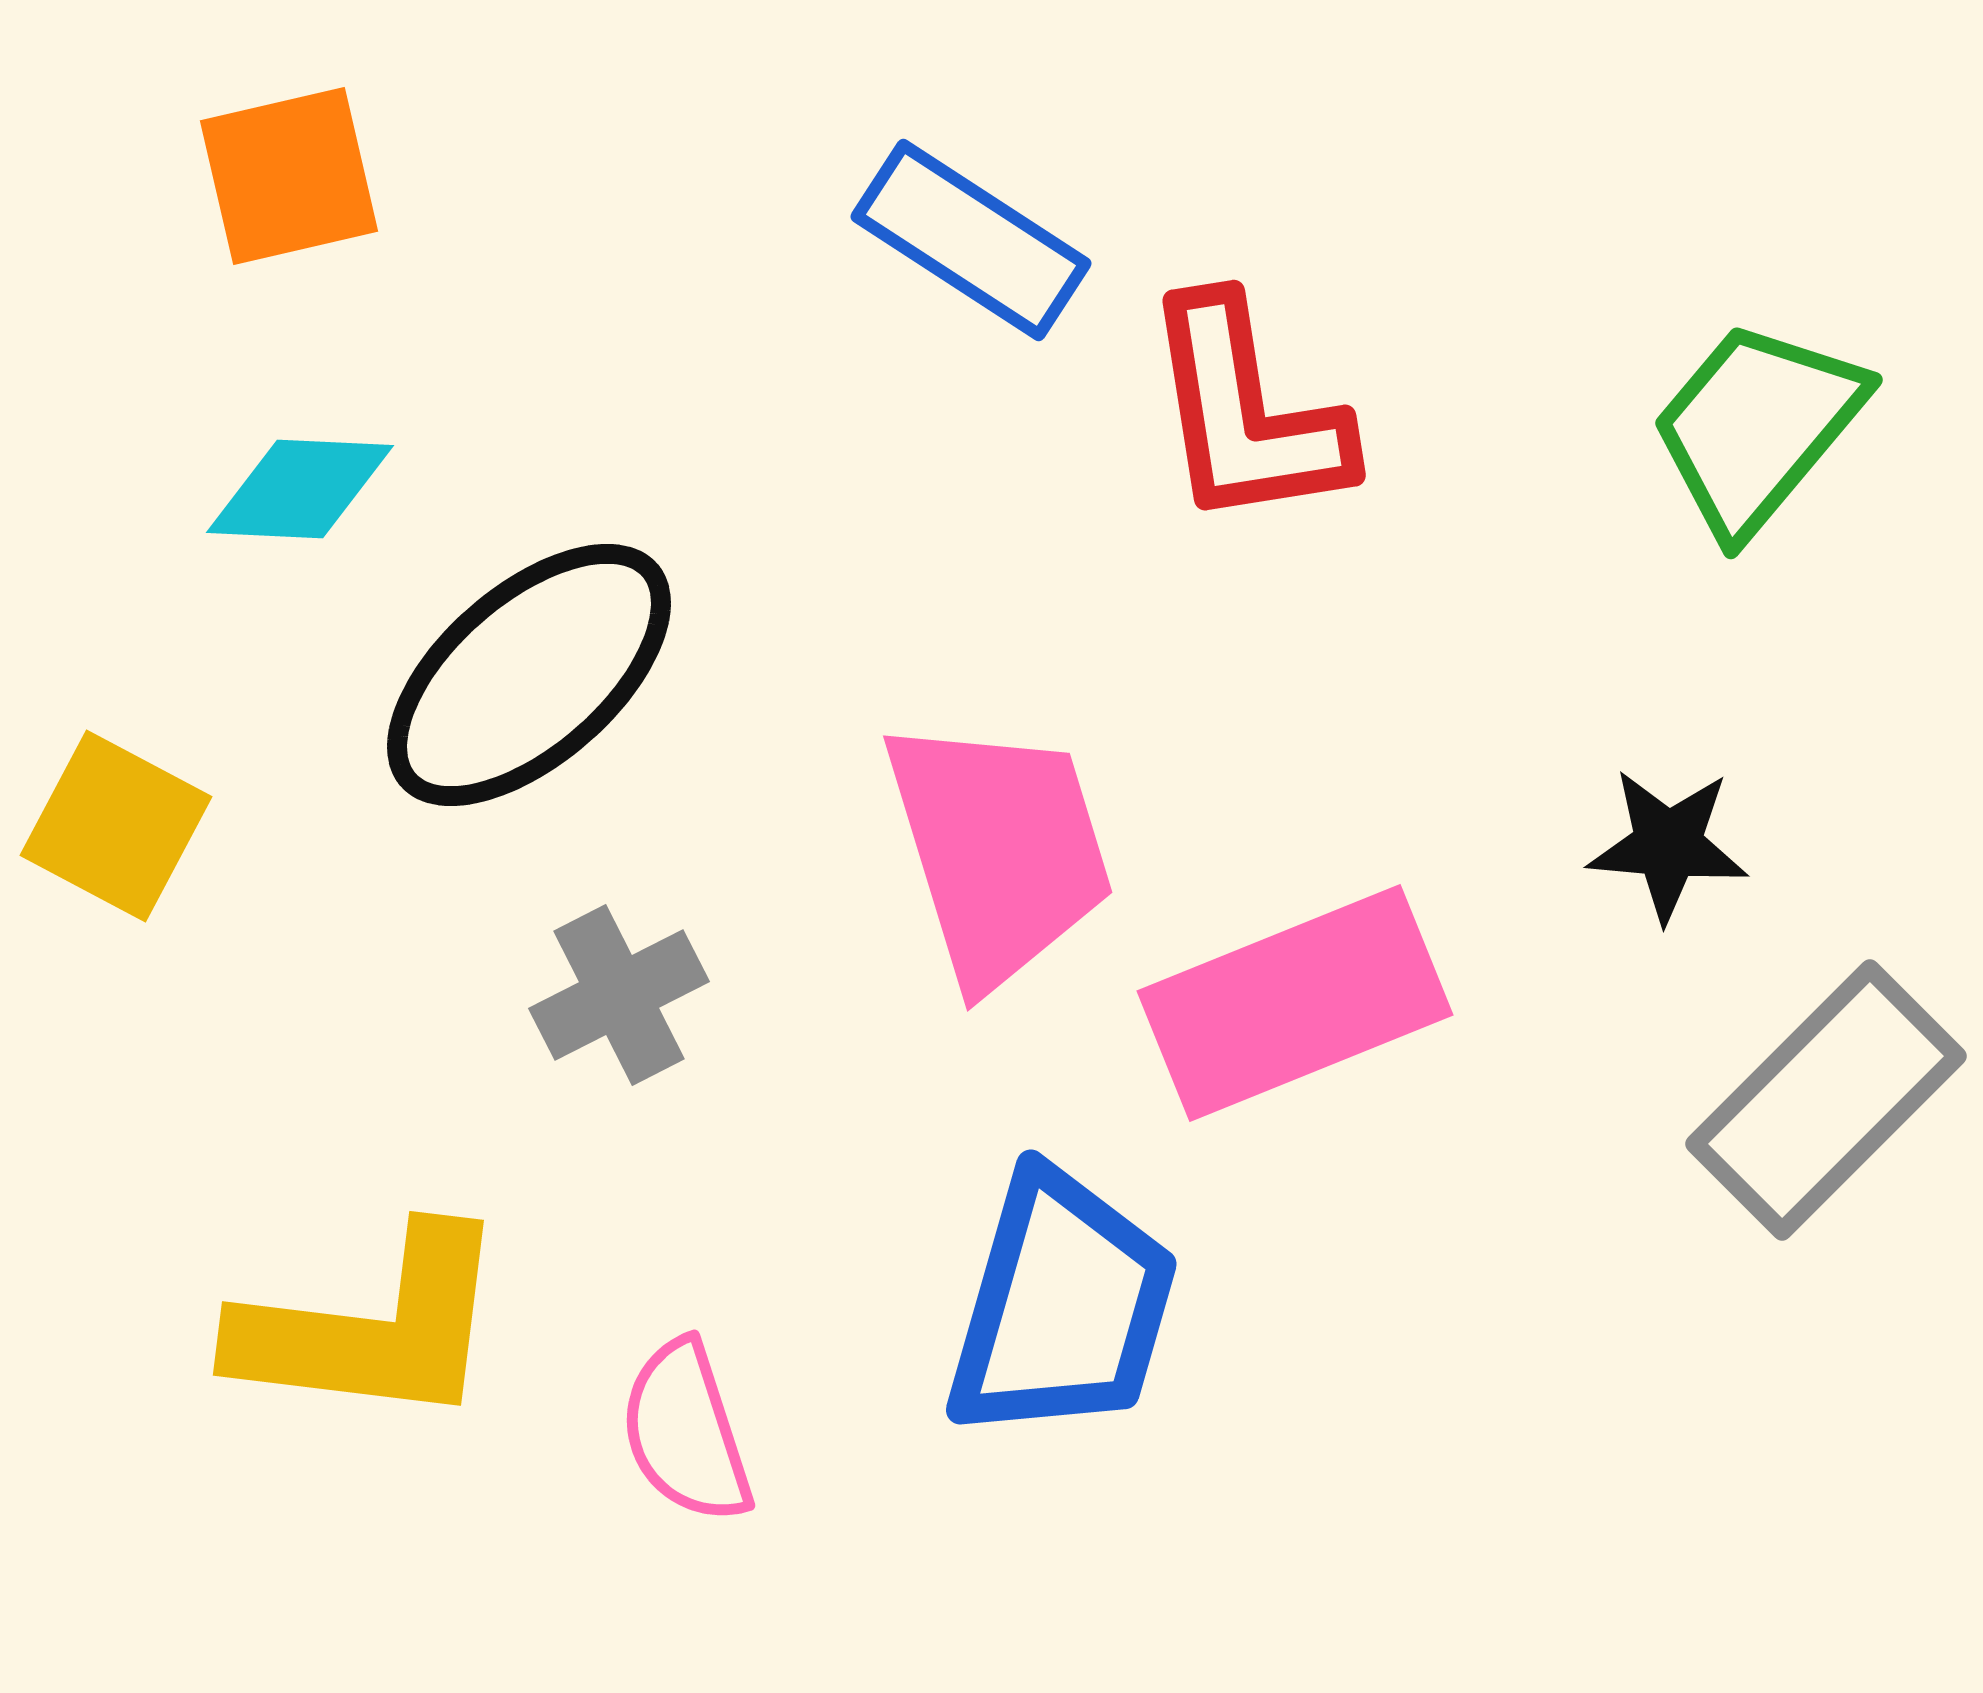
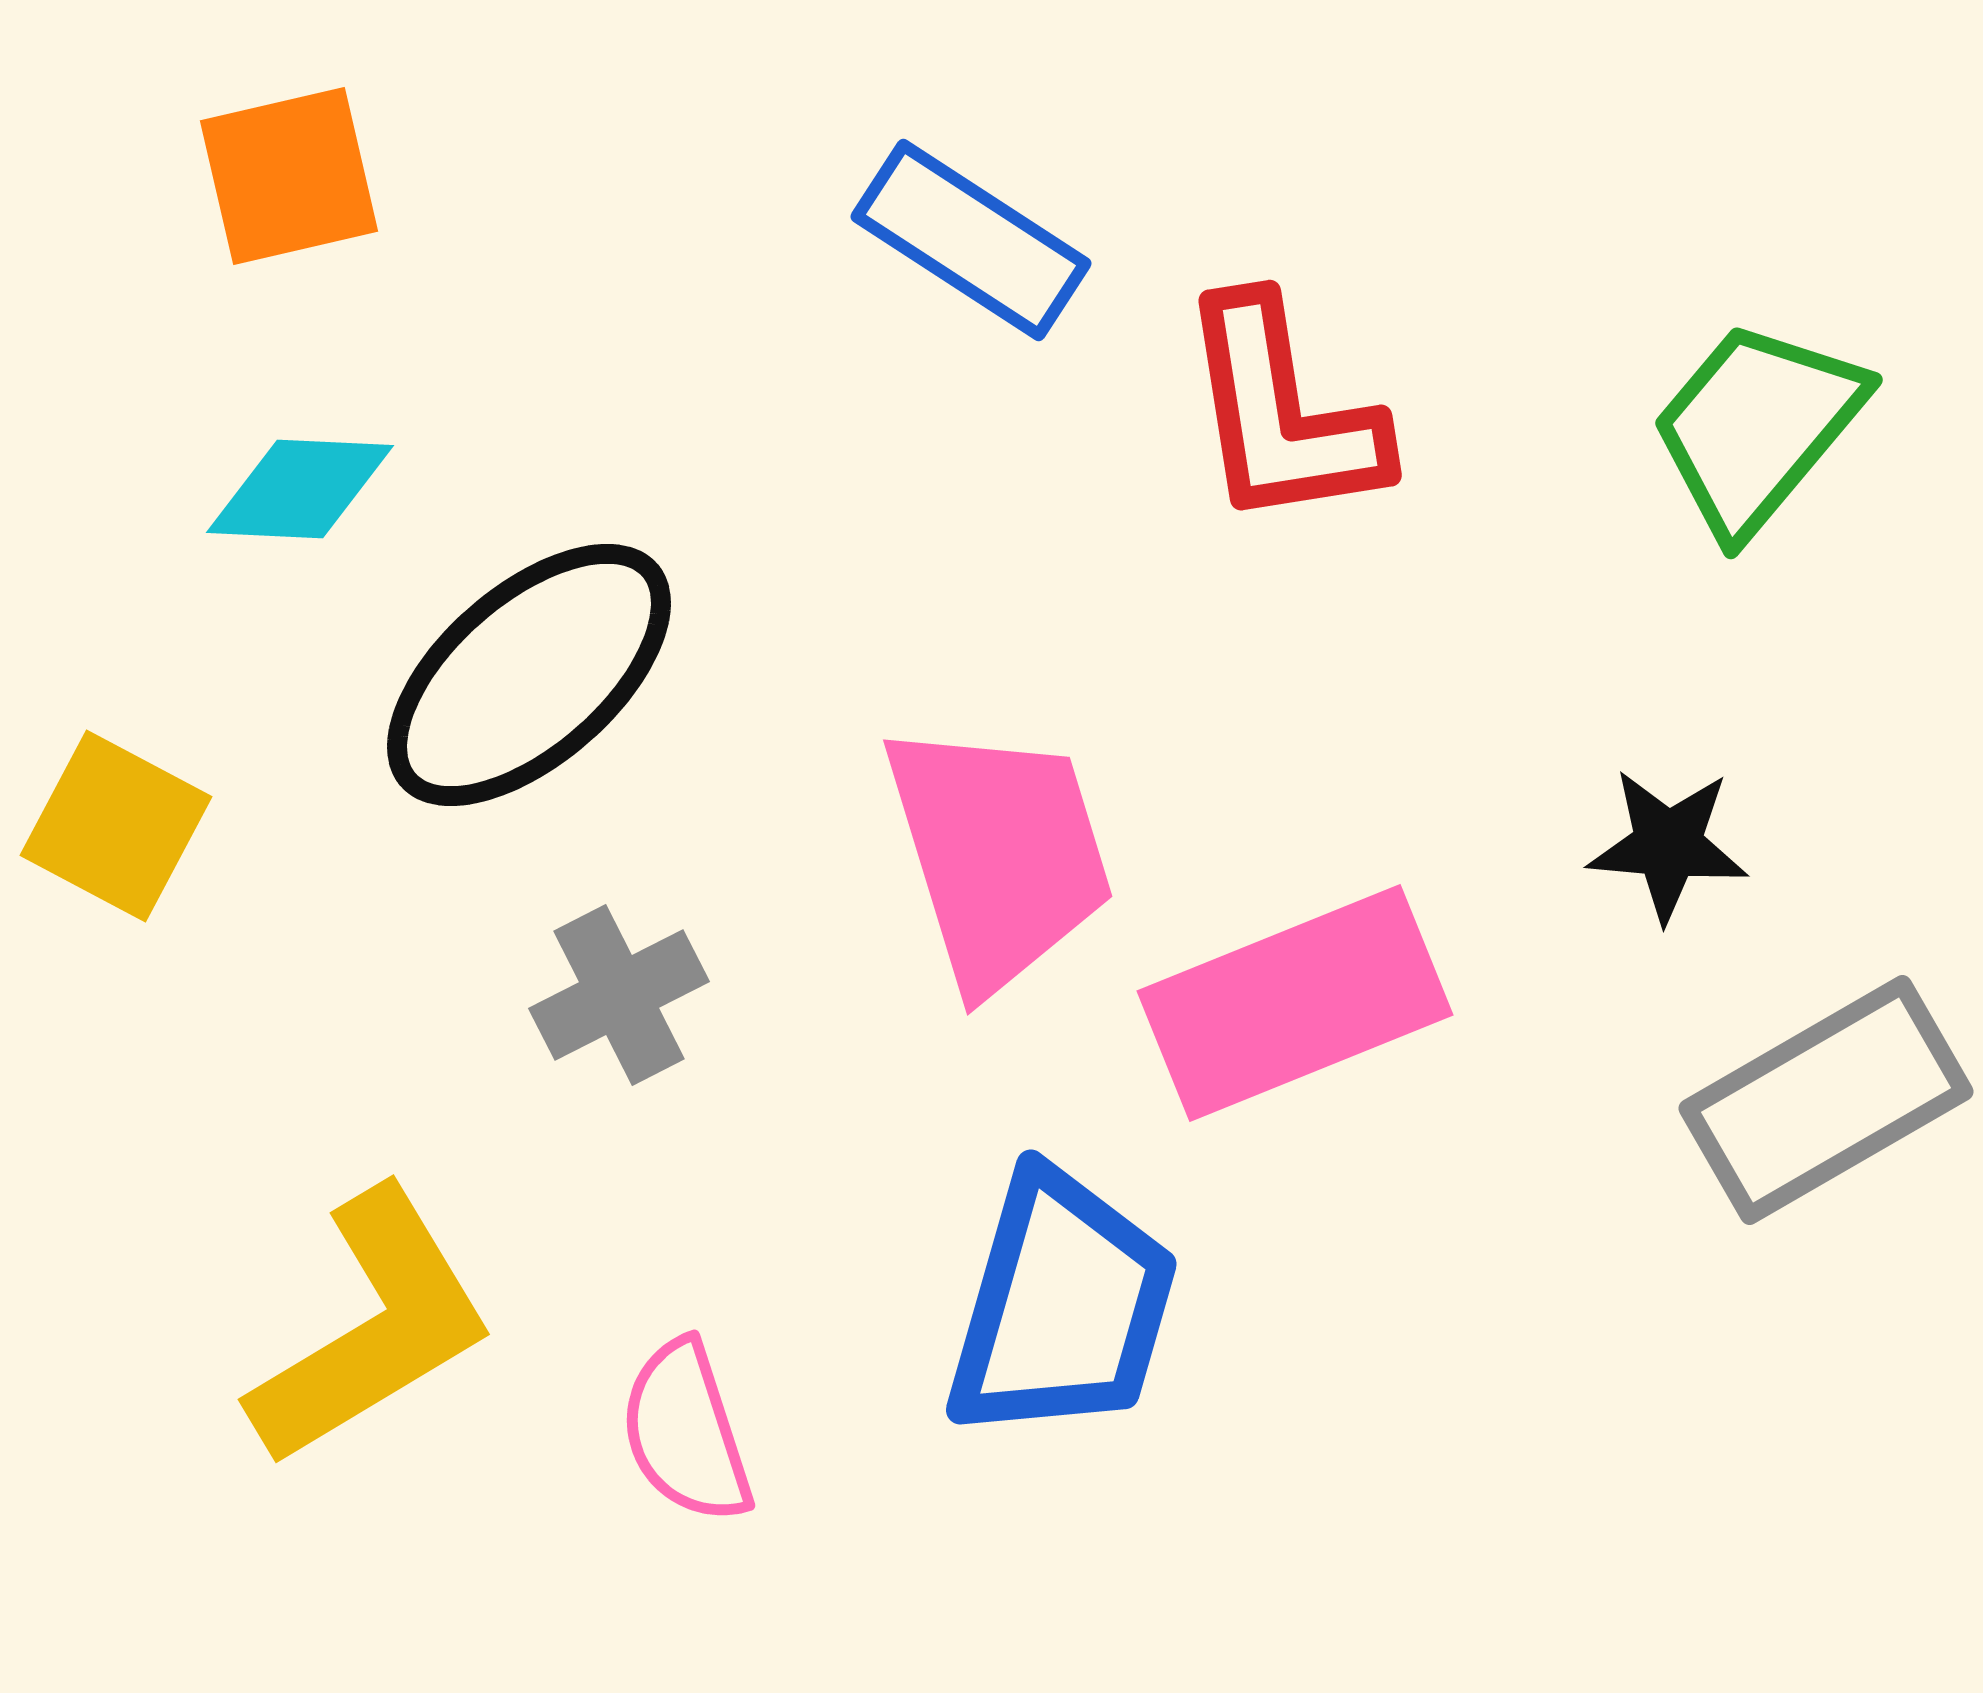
red L-shape: moved 36 px right
pink trapezoid: moved 4 px down
gray rectangle: rotated 15 degrees clockwise
yellow L-shape: rotated 38 degrees counterclockwise
